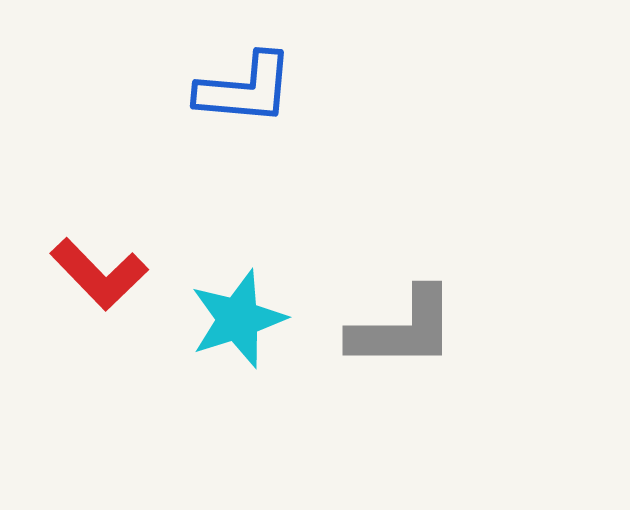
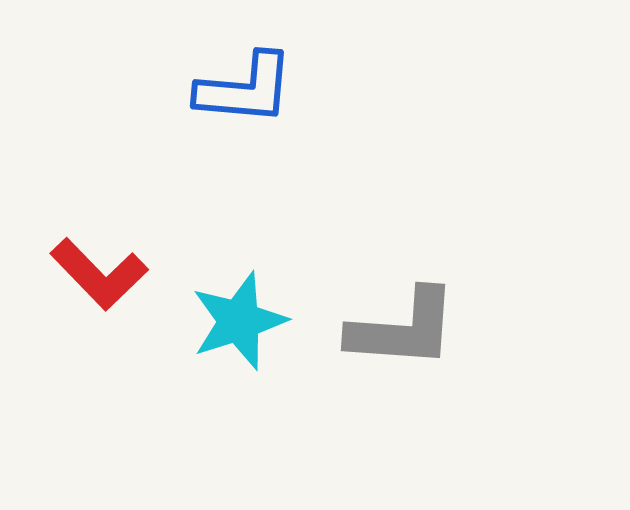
cyan star: moved 1 px right, 2 px down
gray L-shape: rotated 4 degrees clockwise
